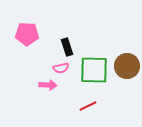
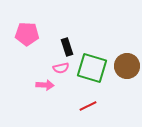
green square: moved 2 px left, 2 px up; rotated 16 degrees clockwise
pink arrow: moved 3 px left
